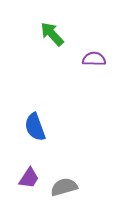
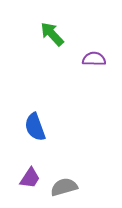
purple trapezoid: moved 1 px right
